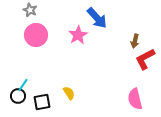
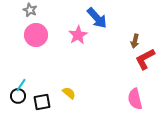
cyan line: moved 2 px left
yellow semicircle: rotated 16 degrees counterclockwise
